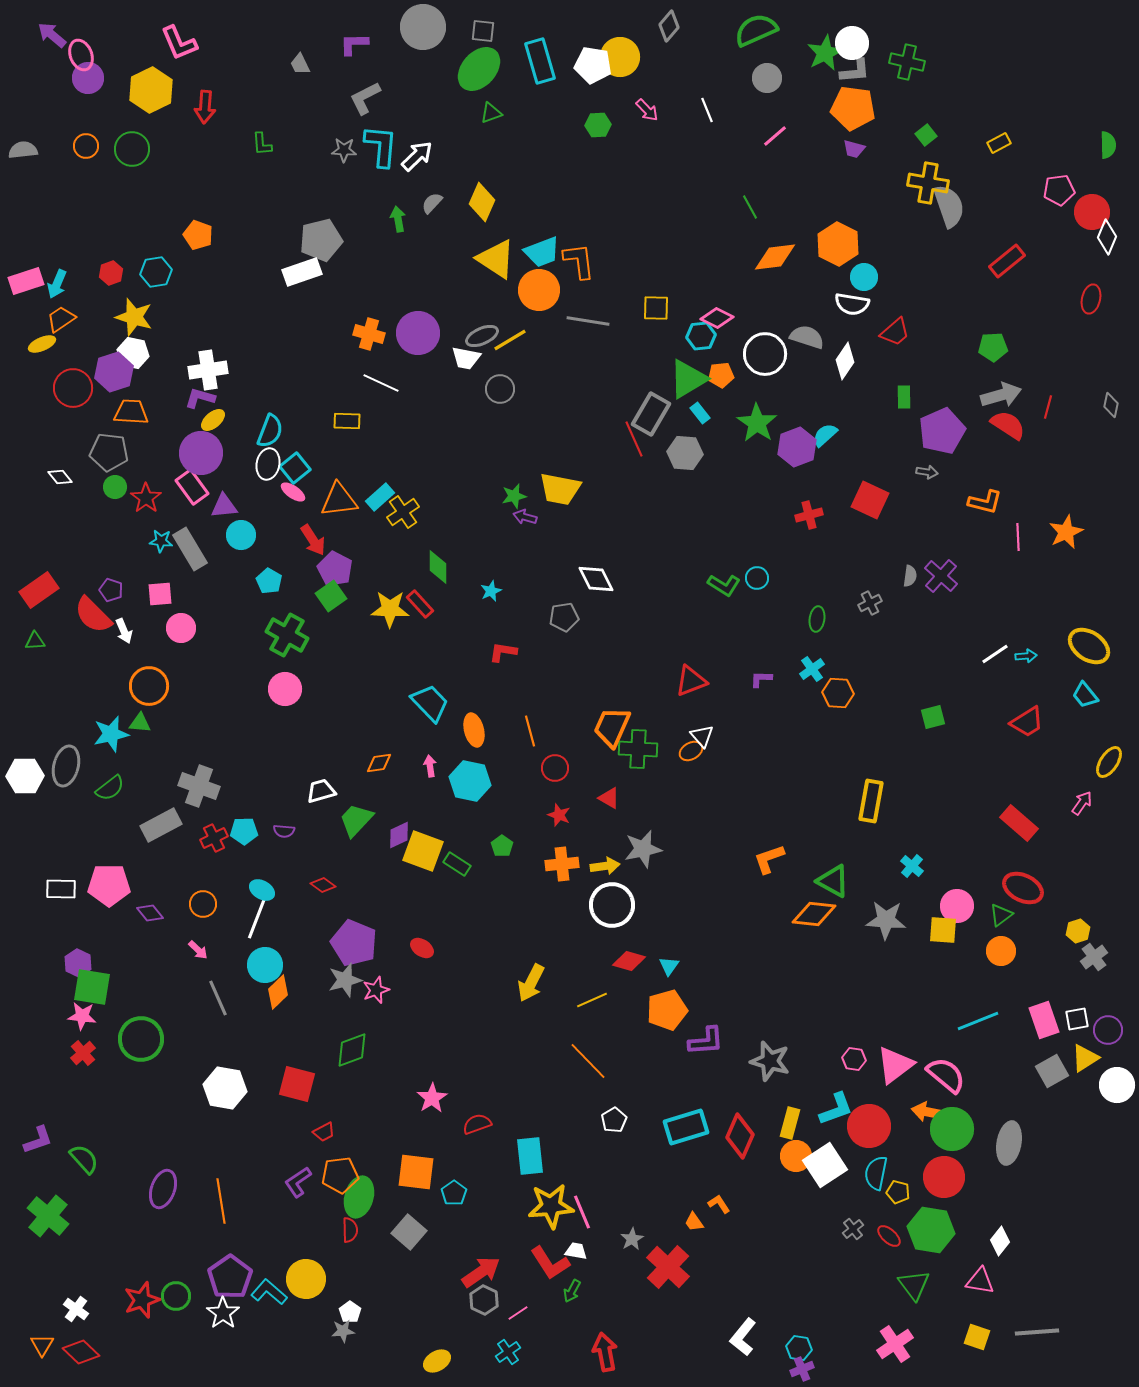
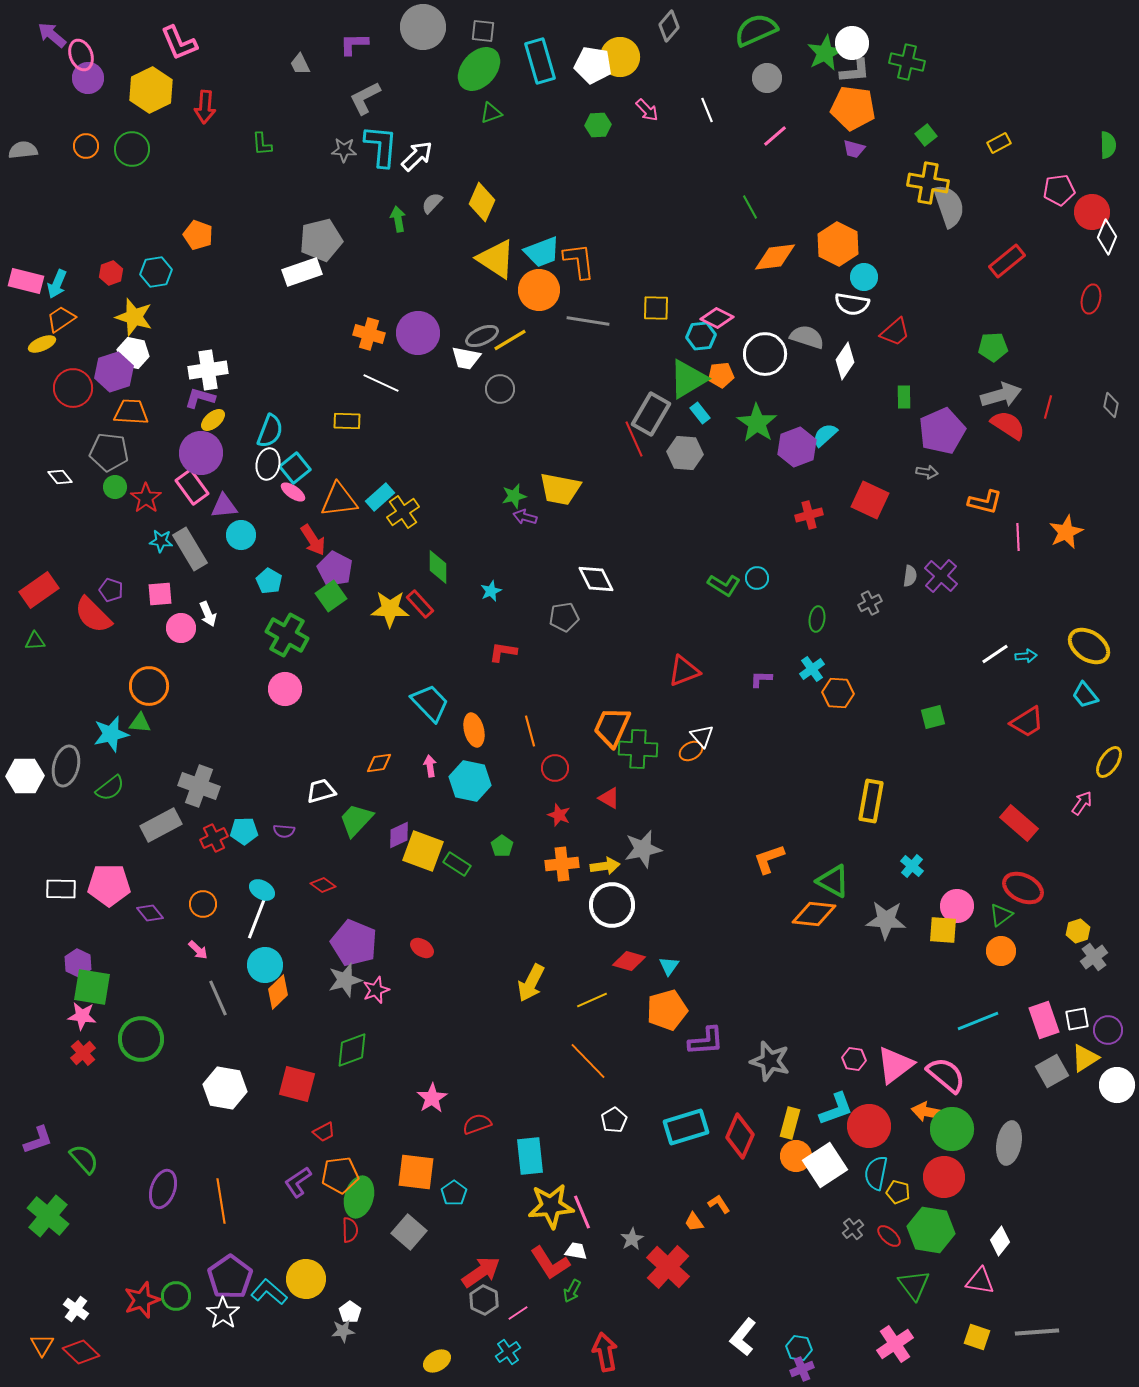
pink rectangle at (26, 281): rotated 32 degrees clockwise
white arrow at (124, 631): moved 84 px right, 17 px up
red triangle at (691, 681): moved 7 px left, 10 px up
